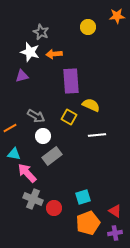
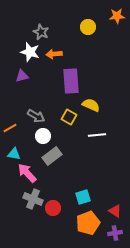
red circle: moved 1 px left
